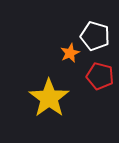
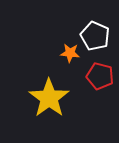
white pentagon: rotated 8 degrees clockwise
orange star: rotated 30 degrees clockwise
